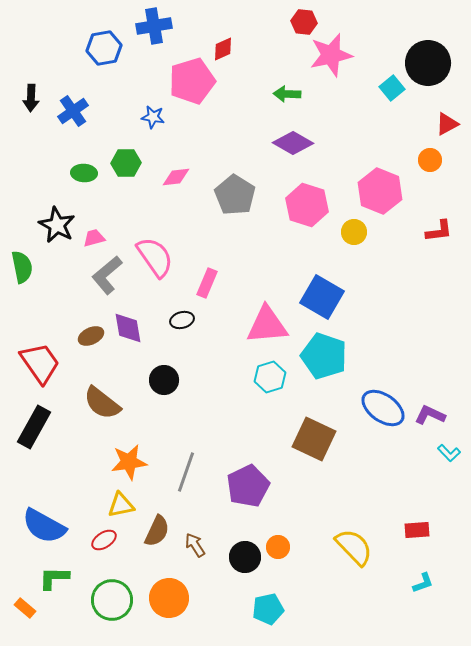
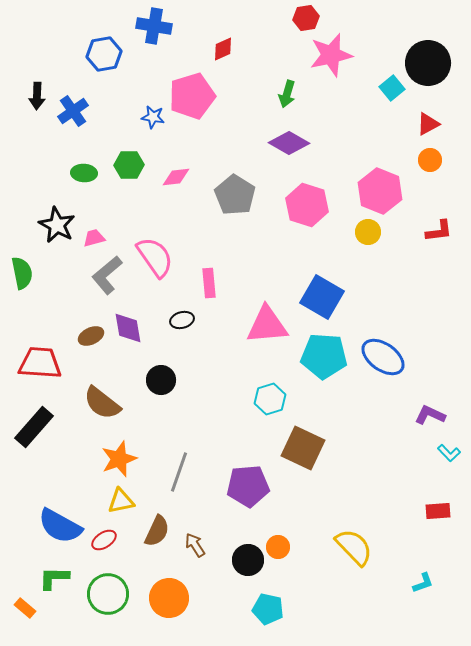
red hexagon at (304, 22): moved 2 px right, 4 px up; rotated 15 degrees counterclockwise
blue cross at (154, 26): rotated 20 degrees clockwise
blue hexagon at (104, 48): moved 6 px down
pink pentagon at (192, 81): moved 15 px down
green arrow at (287, 94): rotated 76 degrees counterclockwise
black arrow at (31, 98): moved 6 px right, 2 px up
red triangle at (447, 124): moved 19 px left
purple diamond at (293, 143): moved 4 px left
green hexagon at (126, 163): moved 3 px right, 2 px down
yellow circle at (354, 232): moved 14 px right
green semicircle at (22, 267): moved 6 px down
pink rectangle at (207, 283): moved 2 px right; rotated 28 degrees counterclockwise
cyan pentagon at (324, 356): rotated 15 degrees counterclockwise
red trapezoid at (40, 363): rotated 51 degrees counterclockwise
cyan hexagon at (270, 377): moved 22 px down
black circle at (164, 380): moved 3 px left
blue ellipse at (383, 408): moved 51 px up
black rectangle at (34, 427): rotated 12 degrees clockwise
brown square at (314, 439): moved 11 px left, 9 px down
orange star at (129, 462): moved 10 px left, 3 px up; rotated 12 degrees counterclockwise
gray line at (186, 472): moved 7 px left
purple pentagon at (248, 486): rotated 21 degrees clockwise
yellow triangle at (121, 505): moved 4 px up
blue semicircle at (44, 526): moved 16 px right
red rectangle at (417, 530): moved 21 px right, 19 px up
black circle at (245, 557): moved 3 px right, 3 px down
green circle at (112, 600): moved 4 px left, 6 px up
cyan pentagon at (268, 609): rotated 24 degrees clockwise
